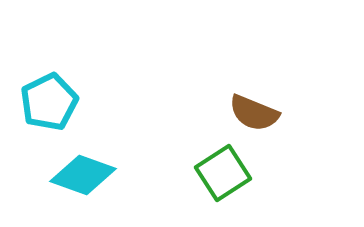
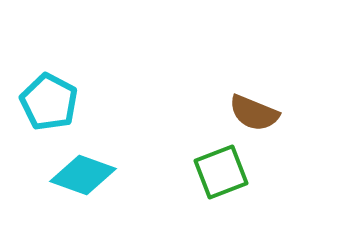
cyan pentagon: rotated 18 degrees counterclockwise
green square: moved 2 px left, 1 px up; rotated 12 degrees clockwise
